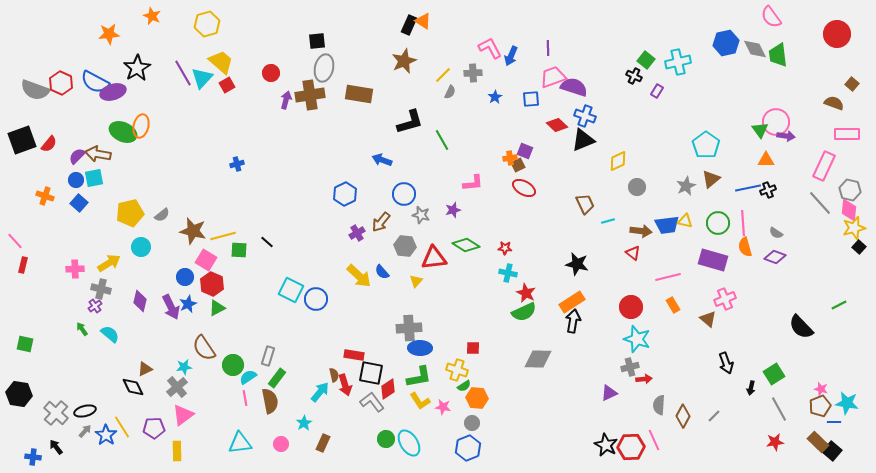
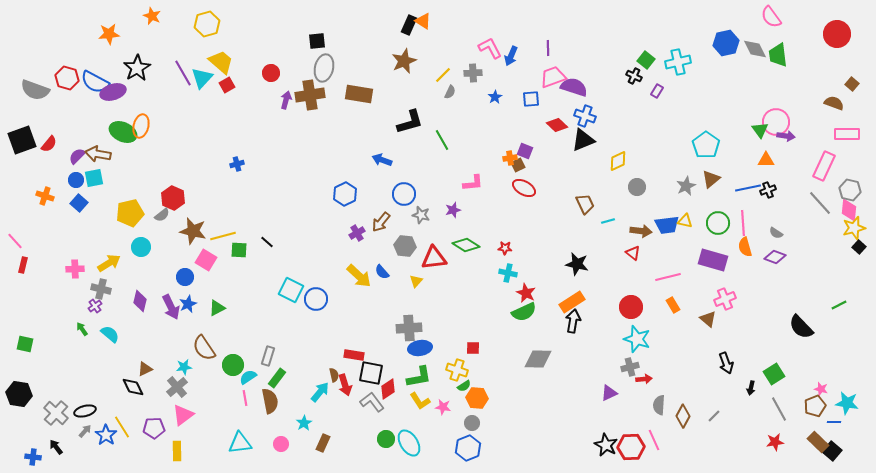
red hexagon at (61, 83): moved 6 px right, 5 px up; rotated 10 degrees counterclockwise
red hexagon at (212, 284): moved 39 px left, 86 px up
blue ellipse at (420, 348): rotated 10 degrees counterclockwise
brown pentagon at (820, 406): moved 5 px left
